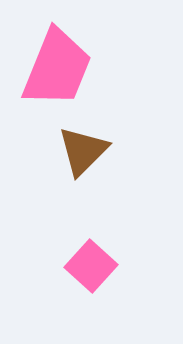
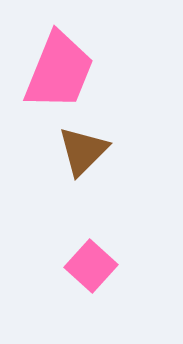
pink trapezoid: moved 2 px right, 3 px down
